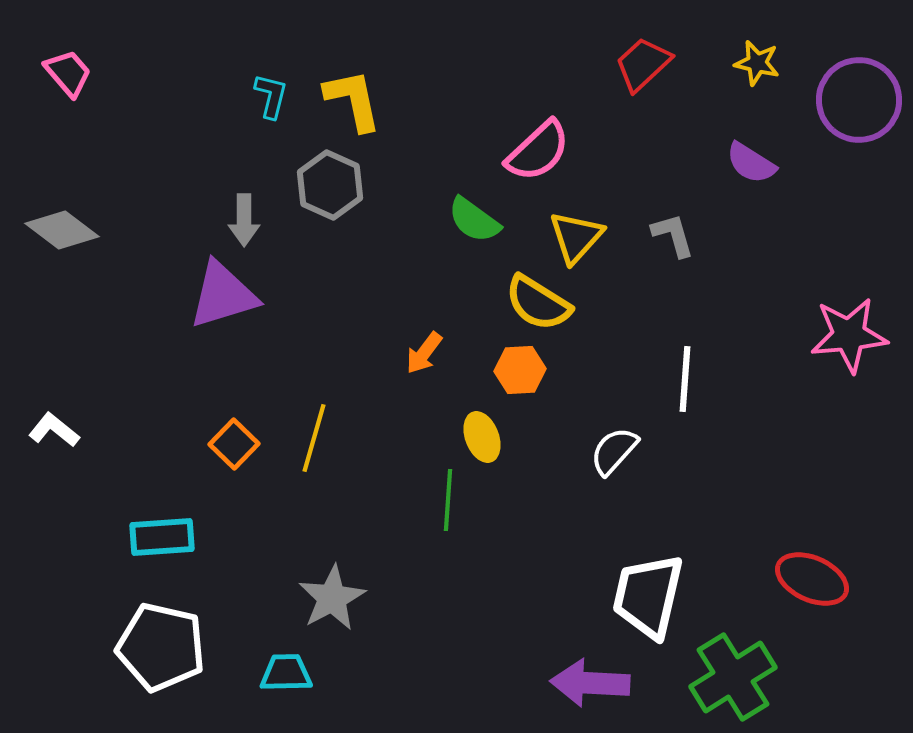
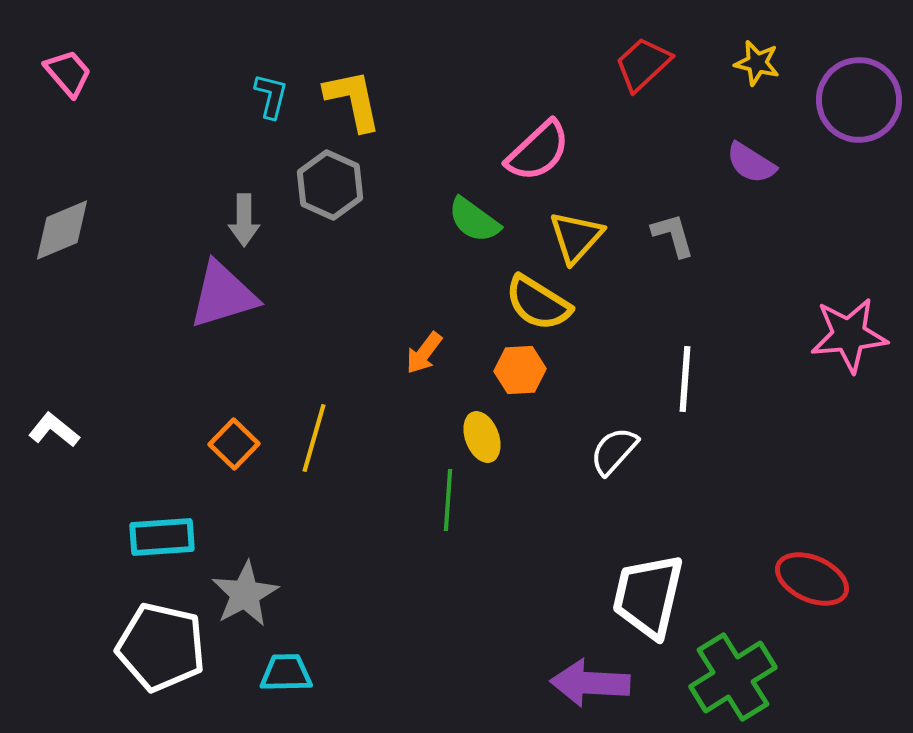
gray diamond: rotated 60 degrees counterclockwise
gray star: moved 87 px left, 4 px up
